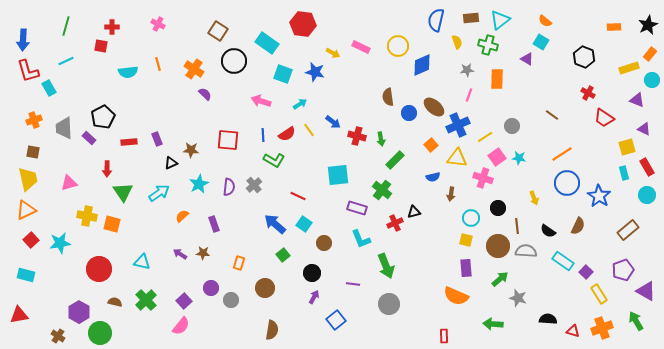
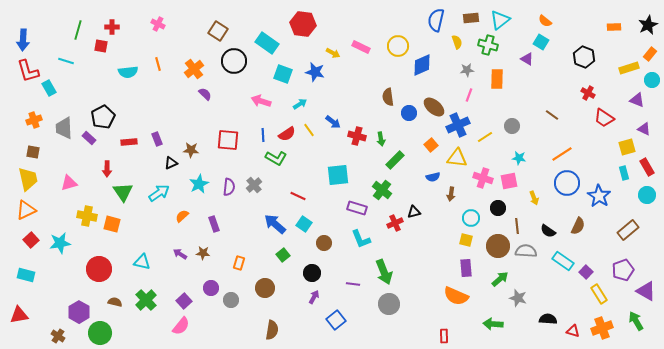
green line at (66, 26): moved 12 px right, 4 px down
cyan line at (66, 61): rotated 42 degrees clockwise
orange cross at (194, 69): rotated 18 degrees clockwise
pink square at (497, 157): moved 12 px right, 24 px down; rotated 24 degrees clockwise
green L-shape at (274, 160): moved 2 px right, 2 px up
green arrow at (386, 266): moved 2 px left, 6 px down
